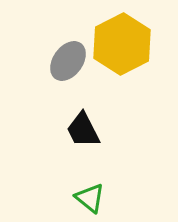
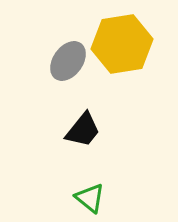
yellow hexagon: rotated 18 degrees clockwise
black trapezoid: rotated 114 degrees counterclockwise
